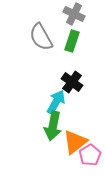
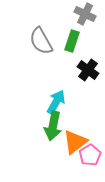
gray cross: moved 11 px right
gray semicircle: moved 4 px down
black cross: moved 16 px right, 12 px up
